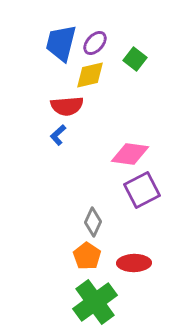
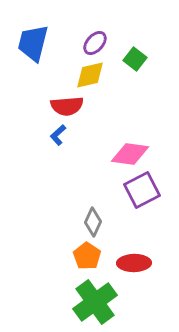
blue trapezoid: moved 28 px left
